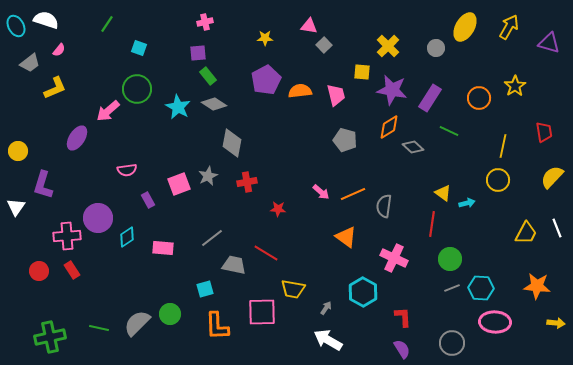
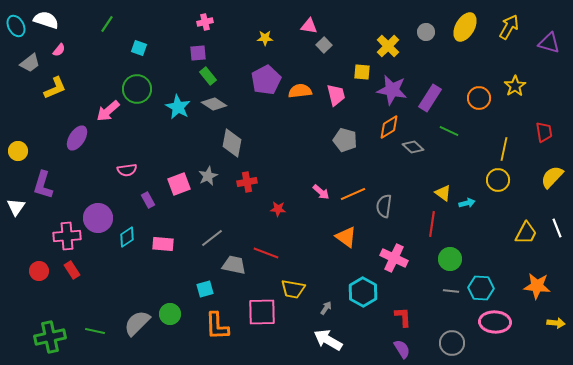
gray circle at (436, 48): moved 10 px left, 16 px up
yellow line at (503, 146): moved 1 px right, 3 px down
pink rectangle at (163, 248): moved 4 px up
red line at (266, 253): rotated 10 degrees counterclockwise
gray line at (452, 288): moved 1 px left, 3 px down; rotated 28 degrees clockwise
green line at (99, 328): moved 4 px left, 3 px down
